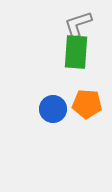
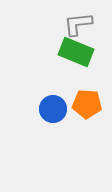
gray L-shape: rotated 12 degrees clockwise
green rectangle: rotated 72 degrees counterclockwise
